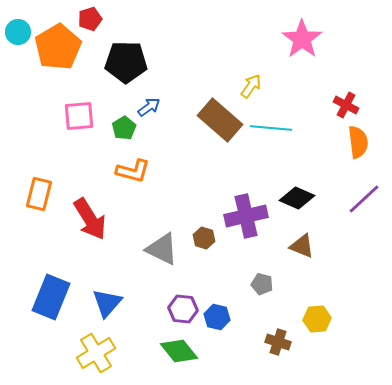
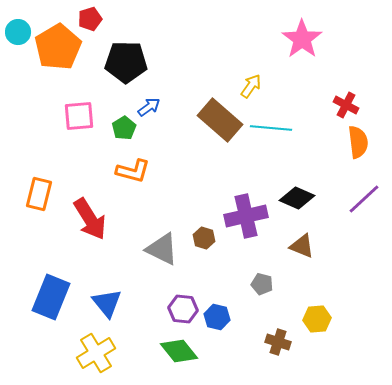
blue triangle: rotated 20 degrees counterclockwise
